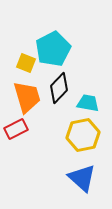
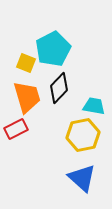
cyan trapezoid: moved 6 px right, 3 px down
